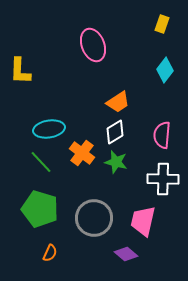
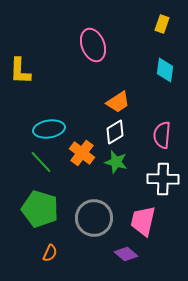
cyan diamond: rotated 30 degrees counterclockwise
